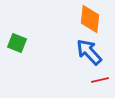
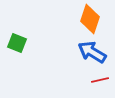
orange diamond: rotated 12 degrees clockwise
blue arrow: moved 3 px right; rotated 16 degrees counterclockwise
